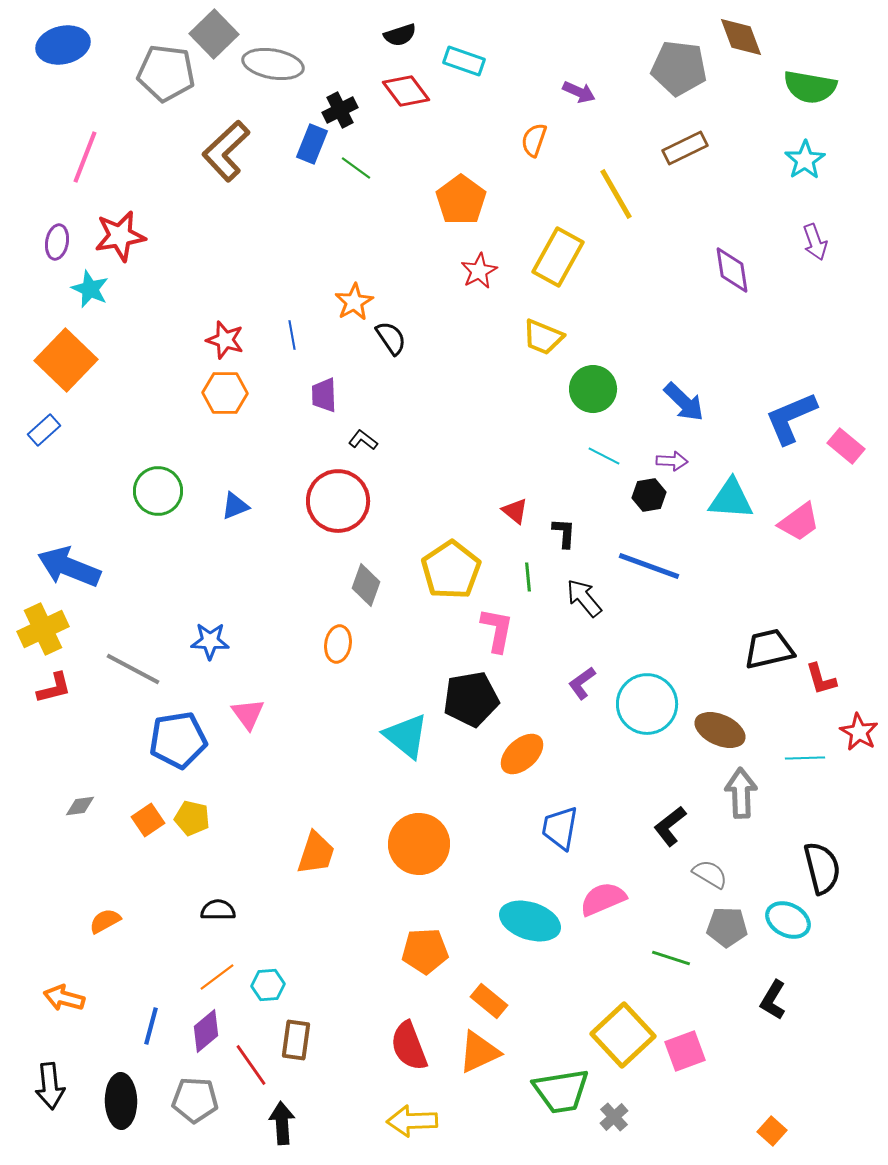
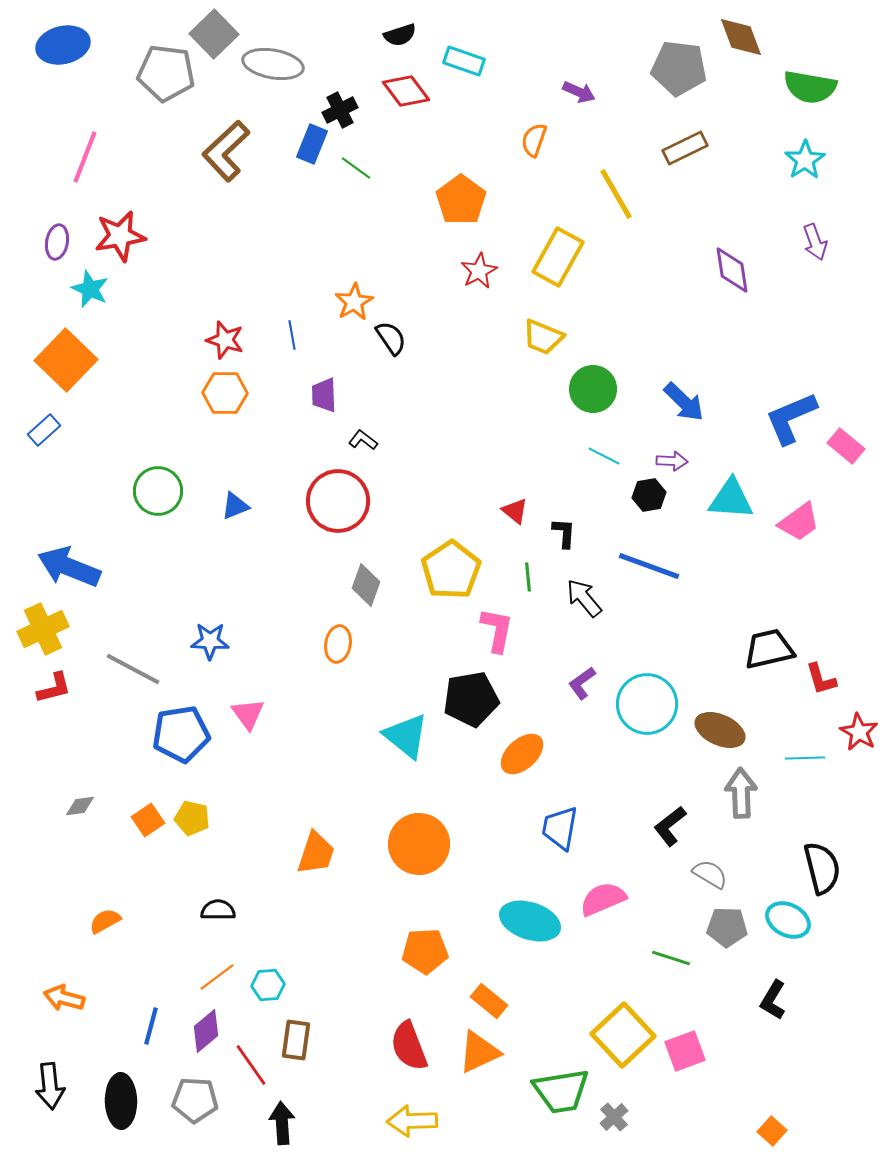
blue pentagon at (178, 740): moved 3 px right, 6 px up
